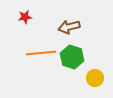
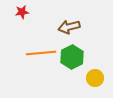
red star: moved 3 px left, 5 px up
green hexagon: rotated 15 degrees clockwise
